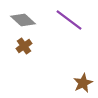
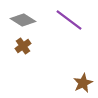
gray diamond: rotated 10 degrees counterclockwise
brown cross: moved 1 px left
